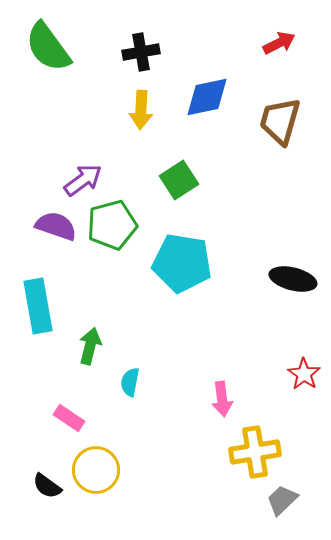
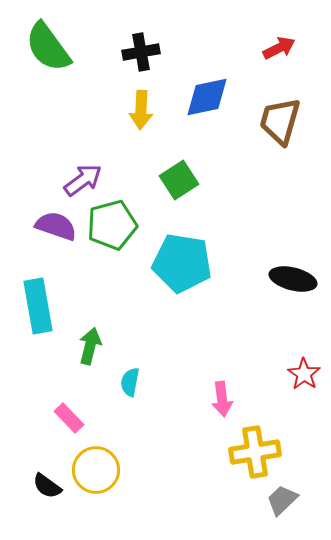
red arrow: moved 5 px down
pink rectangle: rotated 12 degrees clockwise
